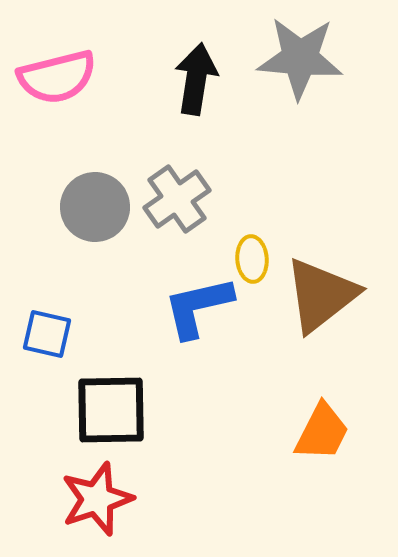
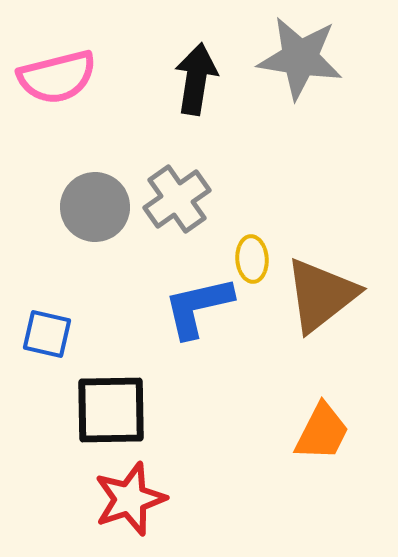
gray star: rotated 4 degrees clockwise
red star: moved 33 px right
